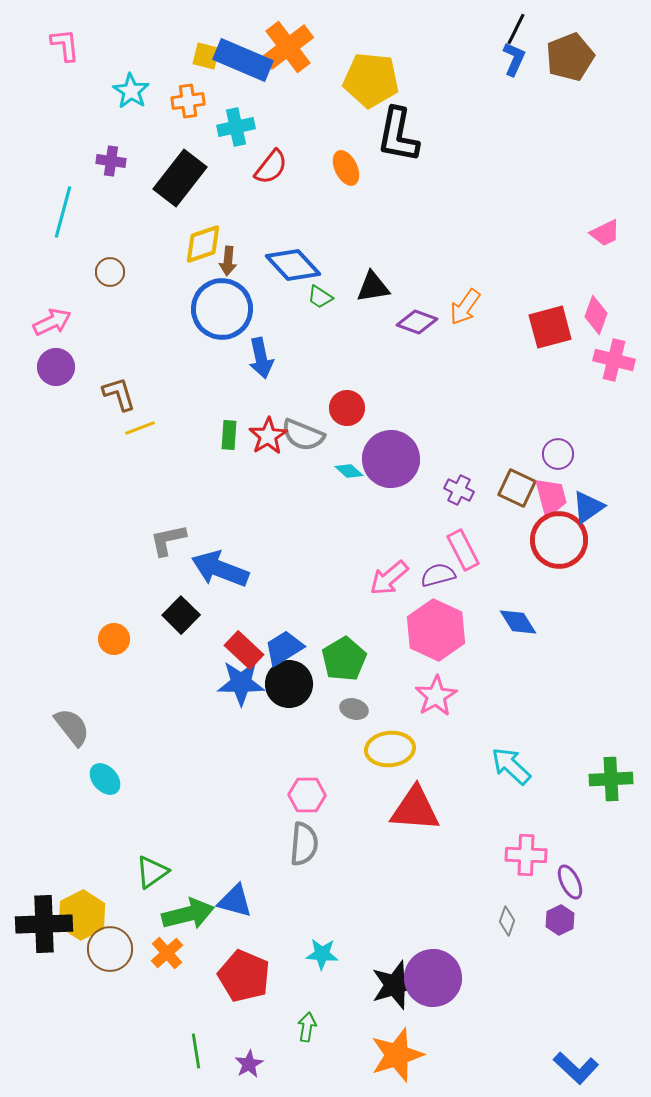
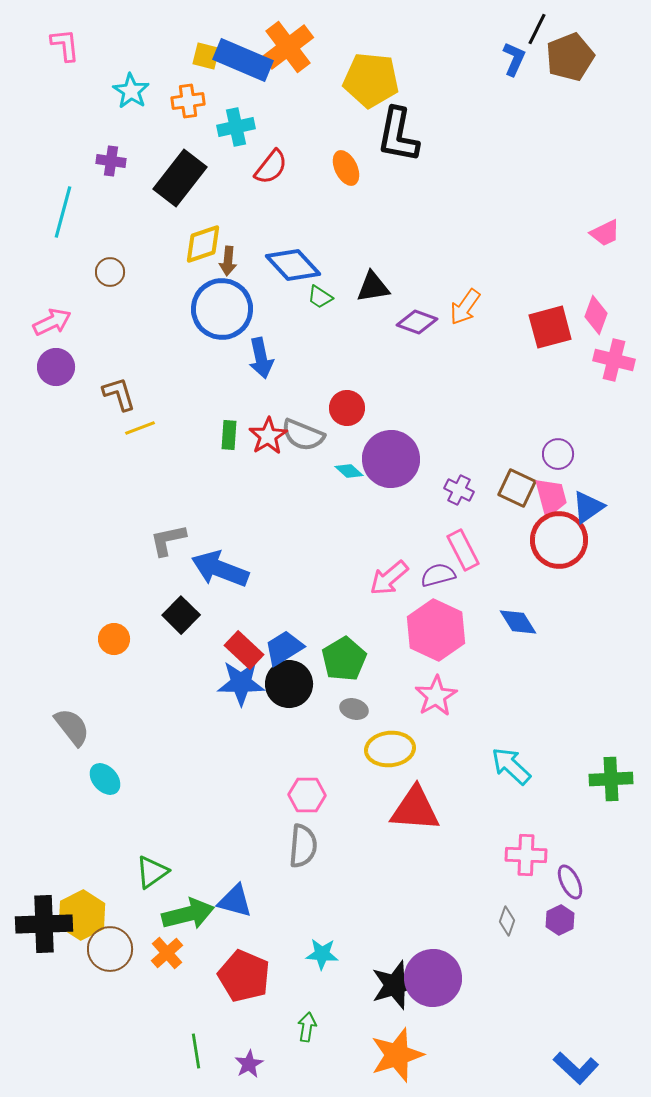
black line at (516, 29): moved 21 px right
gray semicircle at (304, 844): moved 1 px left, 2 px down
